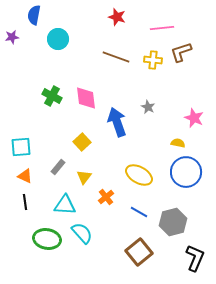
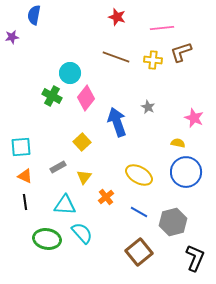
cyan circle: moved 12 px right, 34 px down
pink diamond: rotated 45 degrees clockwise
gray rectangle: rotated 21 degrees clockwise
